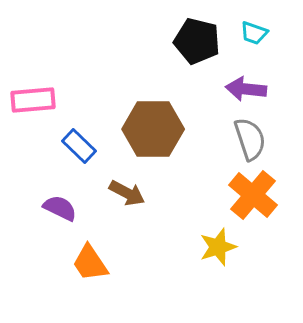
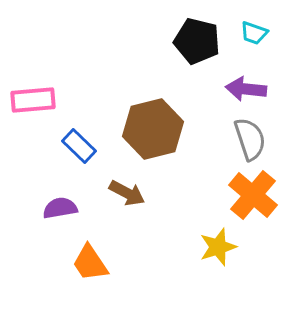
brown hexagon: rotated 14 degrees counterclockwise
purple semicircle: rotated 36 degrees counterclockwise
